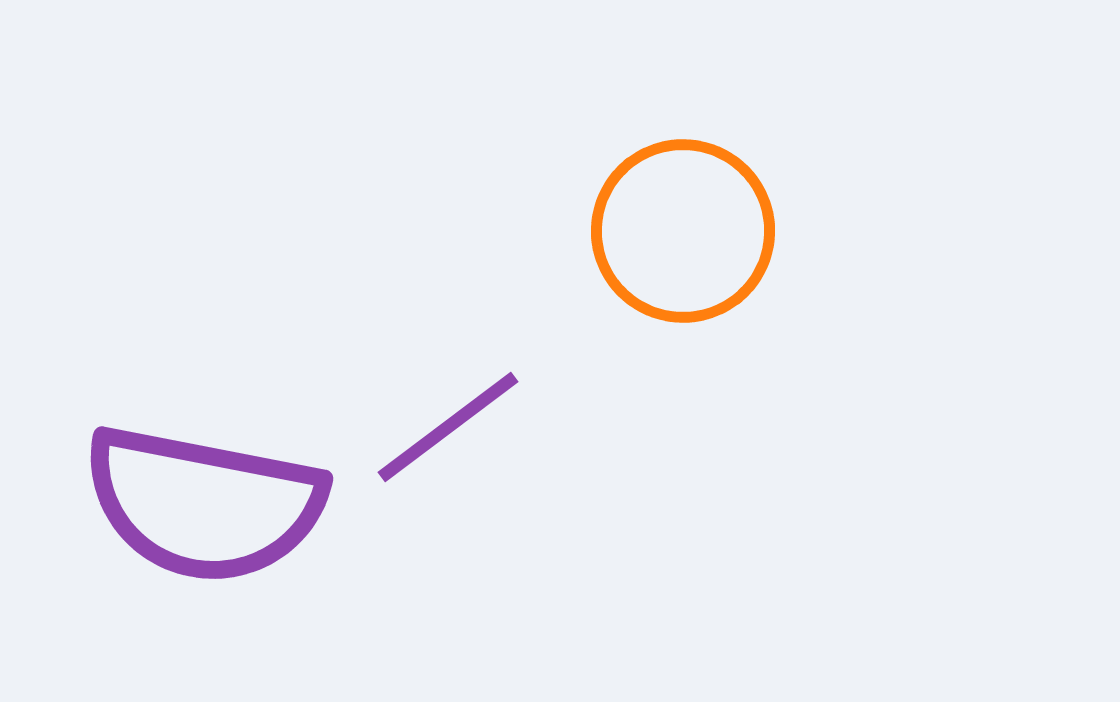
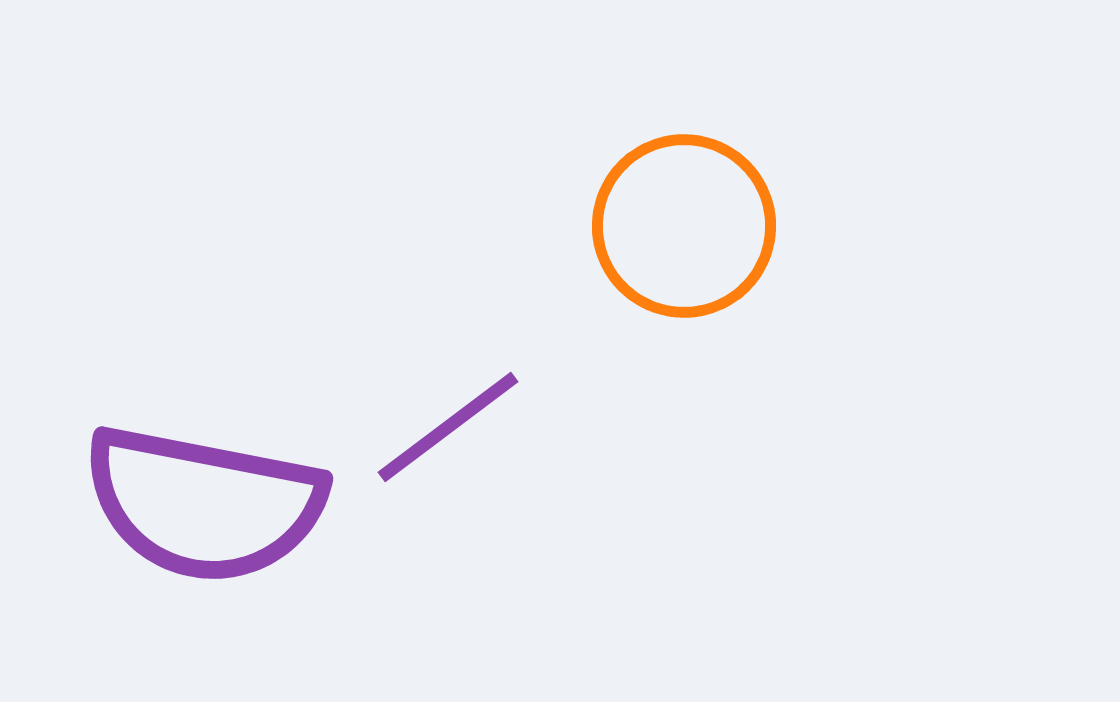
orange circle: moved 1 px right, 5 px up
